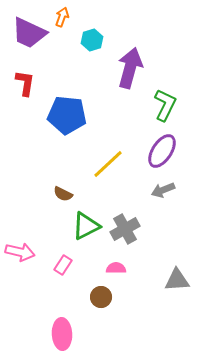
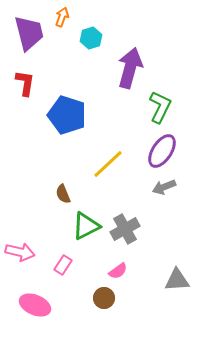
purple trapezoid: rotated 129 degrees counterclockwise
cyan hexagon: moved 1 px left, 2 px up
green L-shape: moved 5 px left, 2 px down
blue pentagon: rotated 12 degrees clockwise
gray arrow: moved 1 px right, 3 px up
brown semicircle: rotated 42 degrees clockwise
pink semicircle: moved 2 px right, 3 px down; rotated 144 degrees clockwise
brown circle: moved 3 px right, 1 px down
pink ellipse: moved 27 px left, 29 px up; rotated 64 degrees counterclockwise
